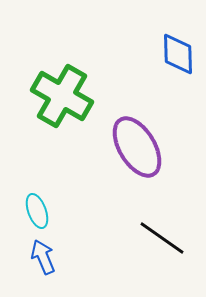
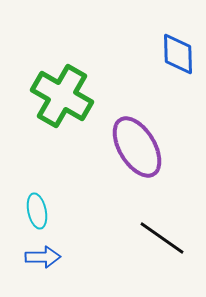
cyan ellipse: rotated 8 degrees clockwise
blue arrow: rotated 112 degrees clockwise
